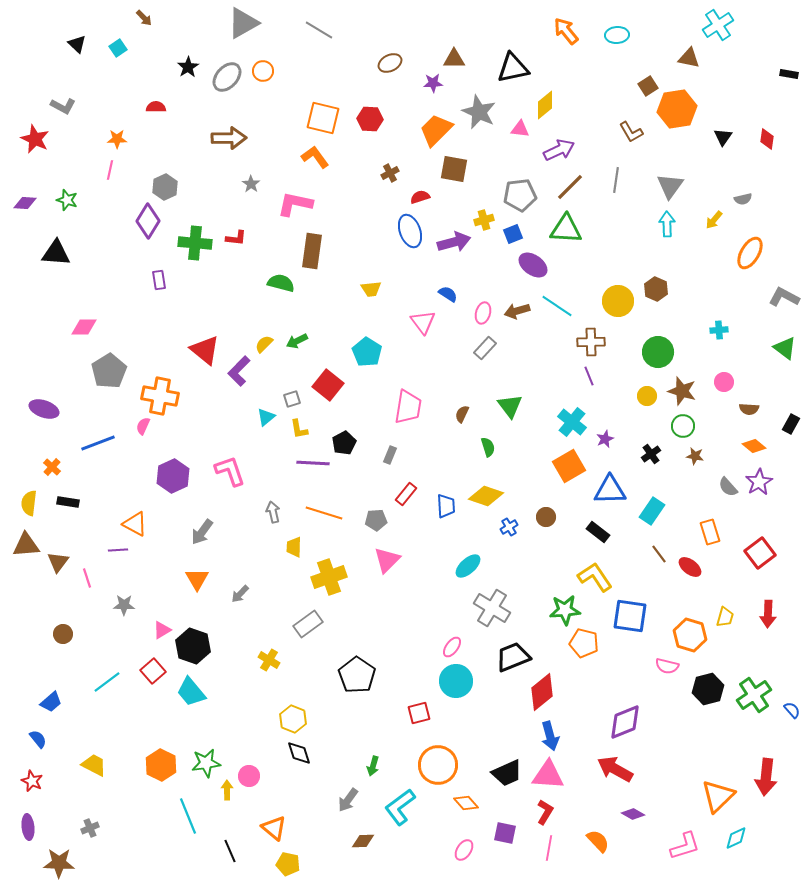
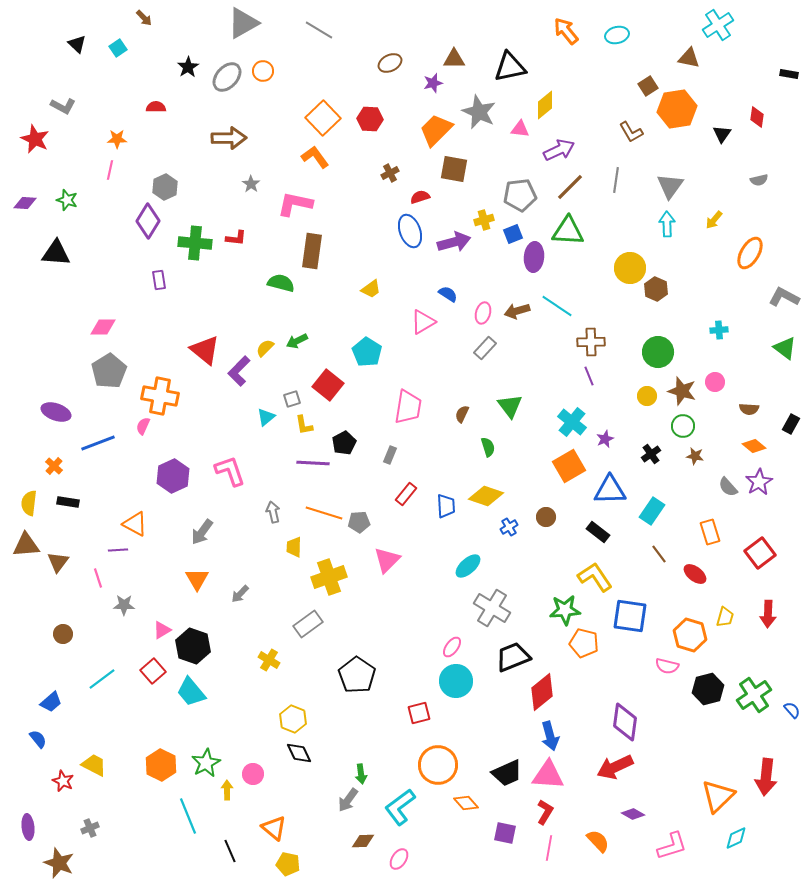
cyan ellipse at (617, 35): rotated 10 degrees counterclockwise
black triangle at (513, 68): moved 3 px left, 1 px up
purple star at (433, 83): rotated 12 degrees counterclockwise
orange square at (323, 118): rotated 32 degrees clockwise
black triangle at (723, 137): moved 1 px left, 3 px up
red diamond at (767, 139): moved 10 px left, 22 px up
gray semicircle at (743, 199): moved 16 px right, 19 px up
green triangle at (566, 229): moved 2 px right, 2 px down
purple ellipse at (533, 265): moved 1 px right, 8 px up; rotated 60 degrees clockwise
yellow trapezoid at (371, 289): rotated 30 degrees counterclockwise
yellow circle at (618, 301): moved 12 px right, 33 px up
pink triangle at (423, 322): rotated 36 degrees clockwise
pink diamond at (84, 327): moved 19 px right
yellow semicircle at (264, 344): moved 1 px right, 4 px down
pink circle at (724, 382): moved 9 px left
purple ellipse at (44, 409): moved 12 px right, 3 px down
yellow L-shape at (299, 429): moved 5 px right, 4 px up
orange cross at (52, 467): moved 2 px right, 1 px up
gray pentagon at (376, 520): moved 17 px left, 2 px down
red ellipse at (690, 567): moved 5 px right, 7 px down
pink line at (87, 578): moved 11 px right
cyan line at (107, 682): moved 5 px left, 3 px up
purple diamond at (625, 722): rotated 60 degrees counterclockwise
black diamond at (299, 753): rotated 8 degrees counterclockwise
green star at (206, 763): rotated 20 degrees counterclockwise
green arrow at (373, 766): moved 12 px left, 8 px down; rotated 24 degrees counterclockwise
red arrow at (615, 769): moved 2 px up; rotated 54 degrees counterclockwise
pink circle at (249, 776): moved 4 px right, 2 px up
red star at (32, 781): moved 31 px right
pink L-shape at (685, 846): moved 13 px left
pink ellipse at (464, 850): moved 65 px left, 9 px down
brown star at (59, 863): rotated 20 degrees clockwise
